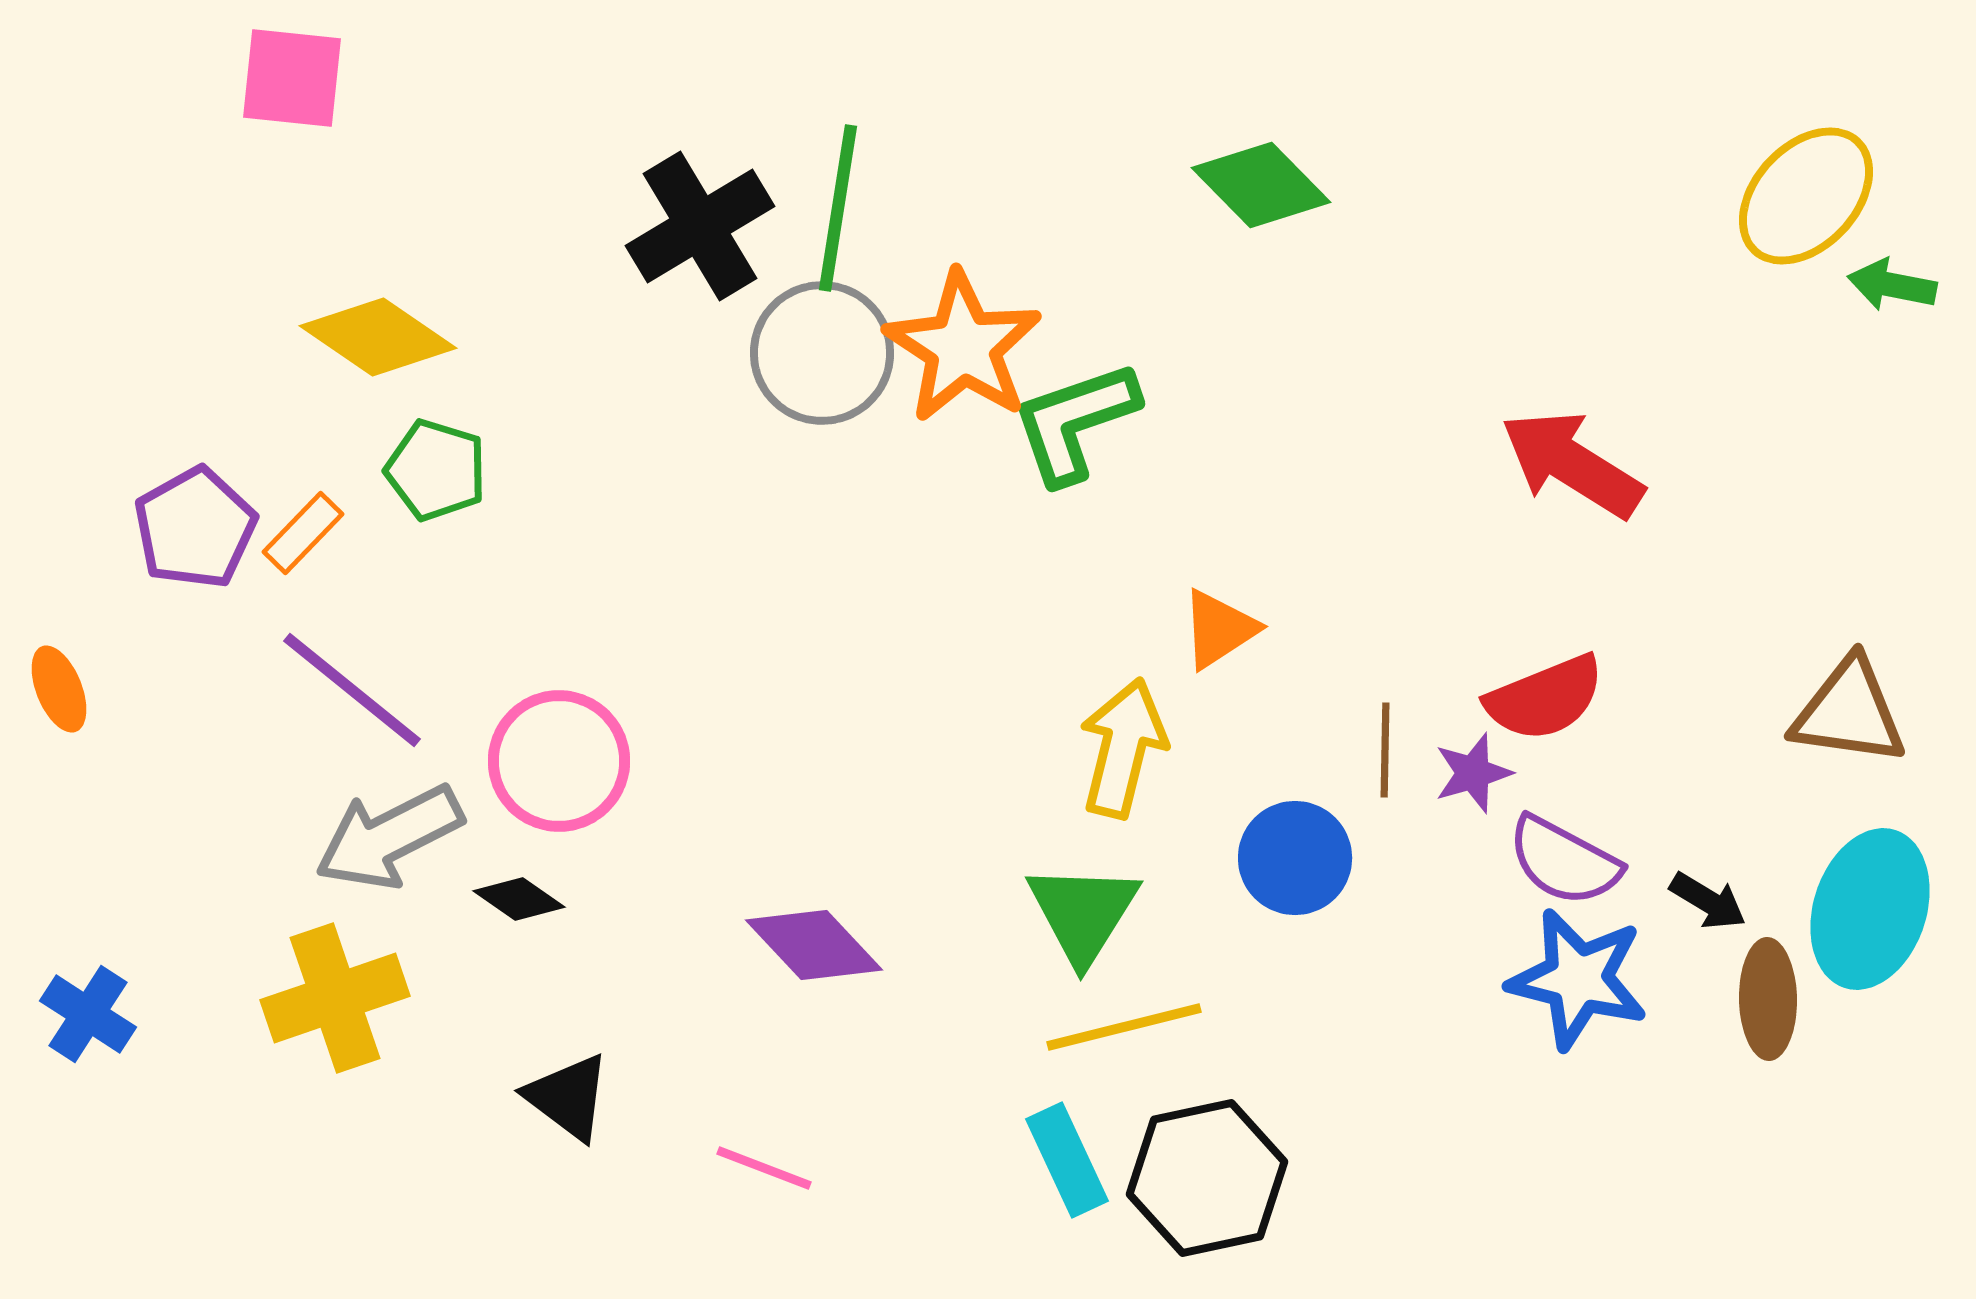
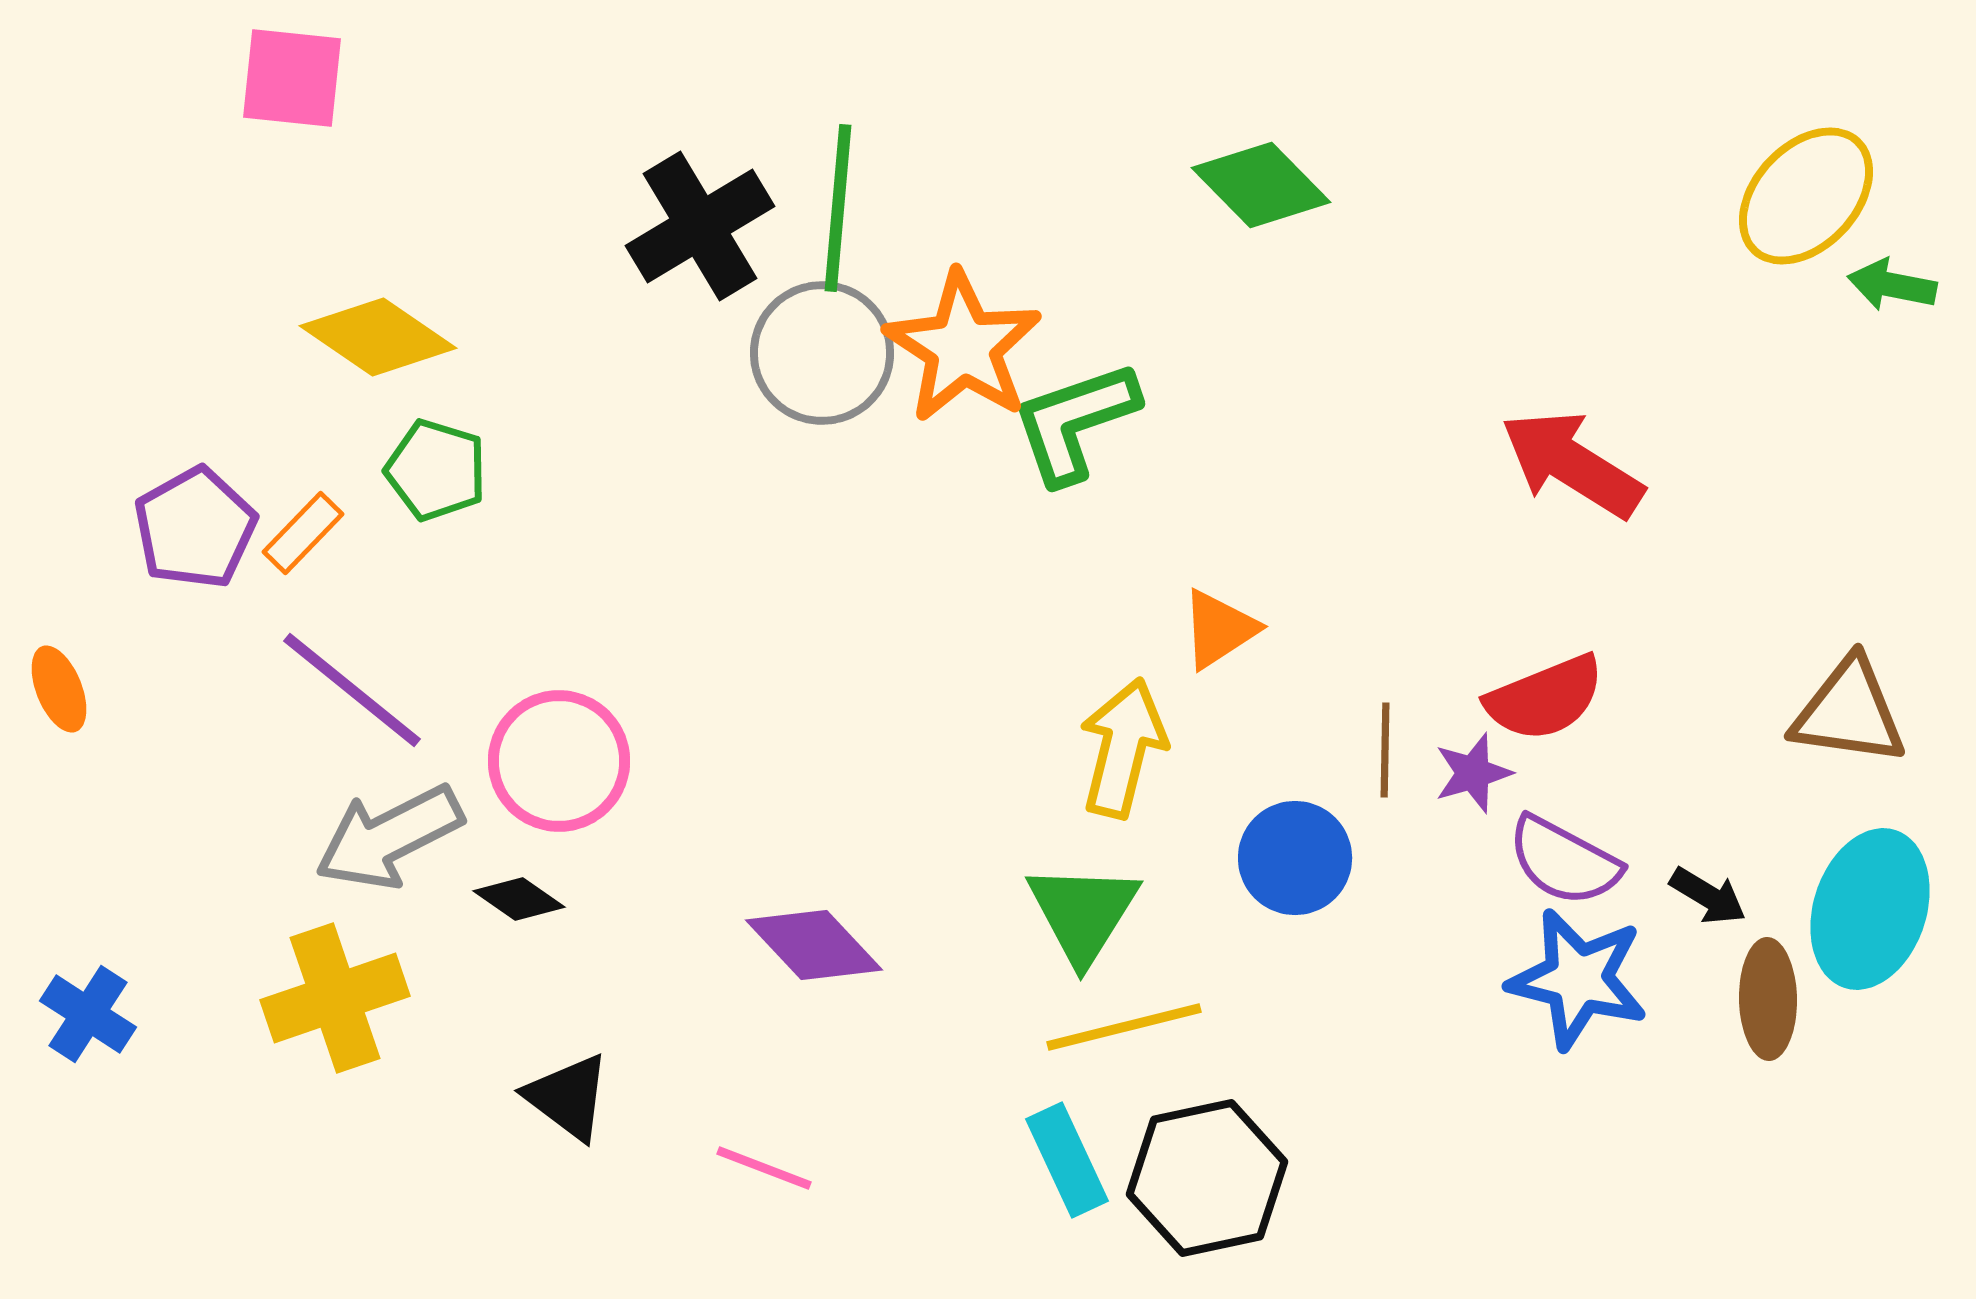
green line: rotated 4 degrees counterclockwise
black arrow: moved 5 px up
